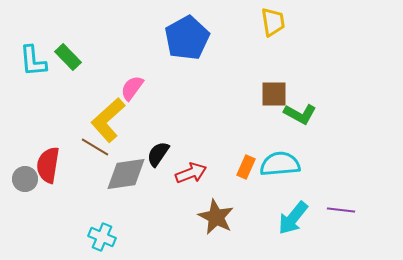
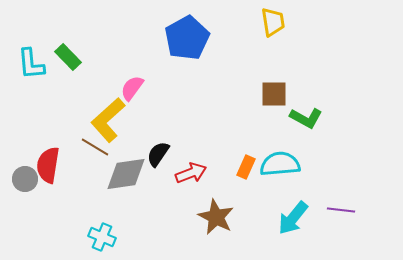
cyan L-shape: moved 2 px left, 3 px down
green L-shape: moved 6 px right, 4 px down
